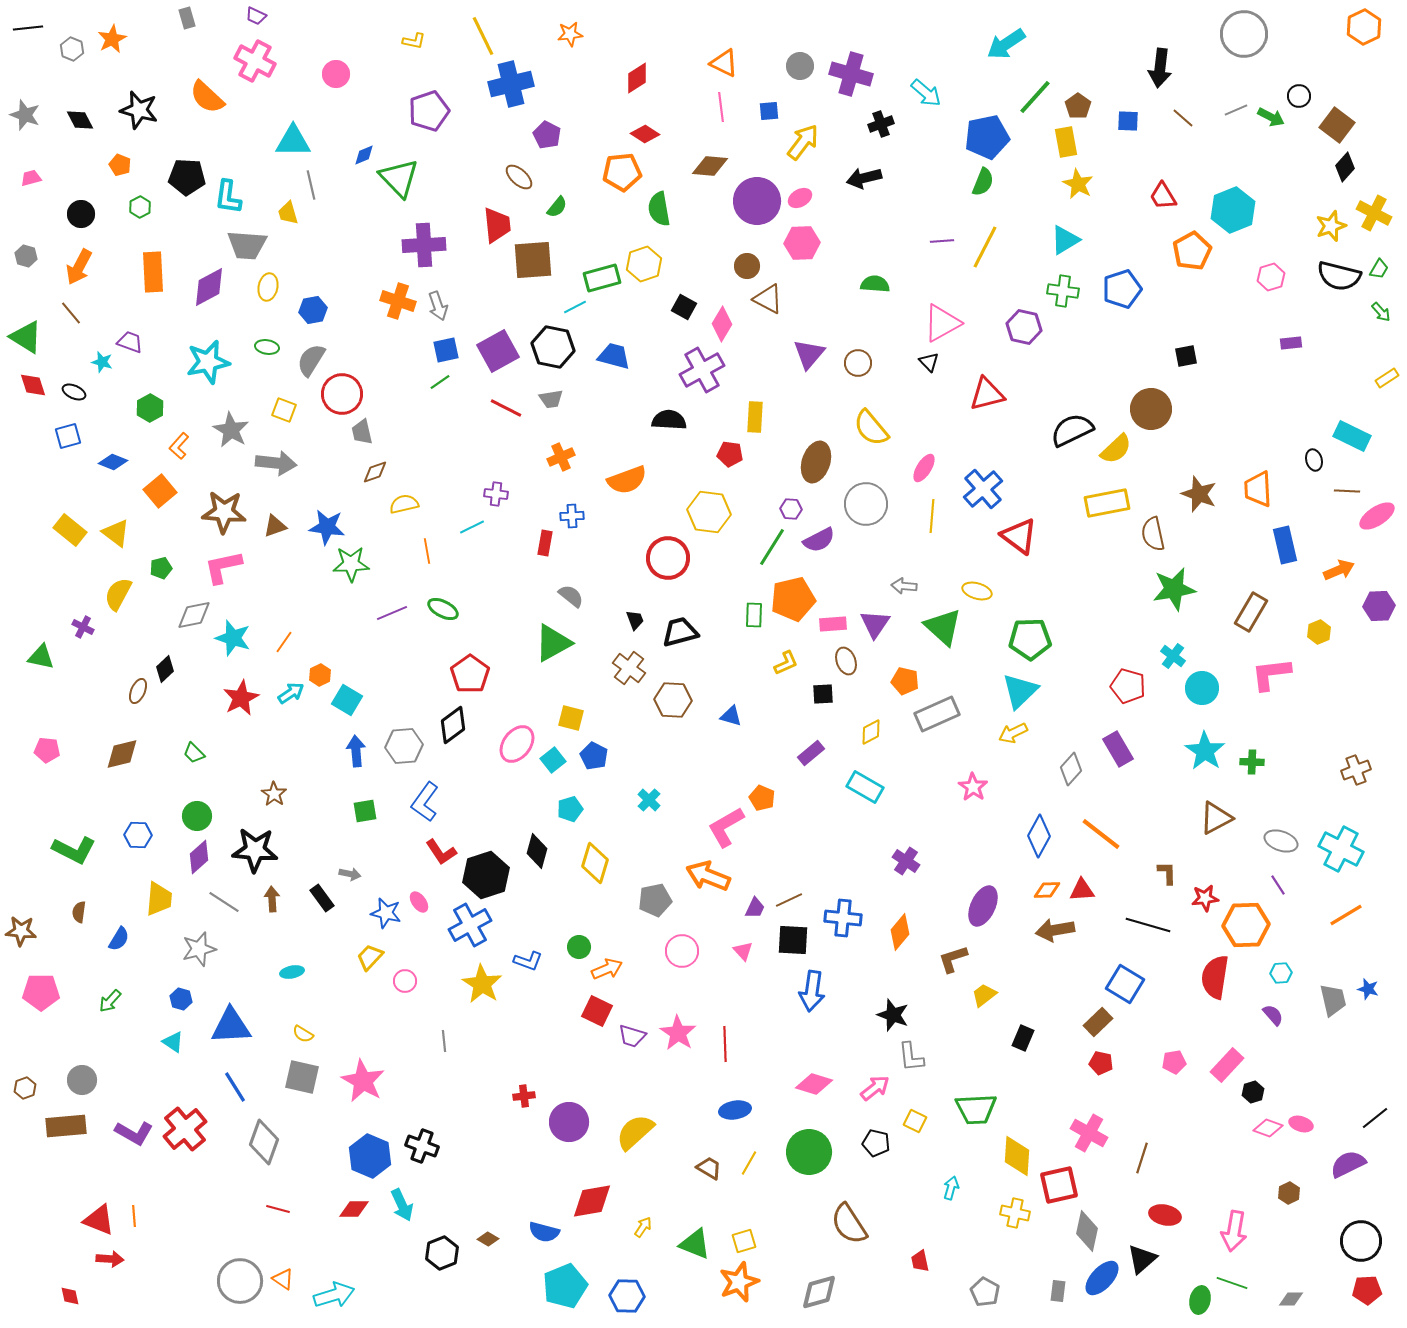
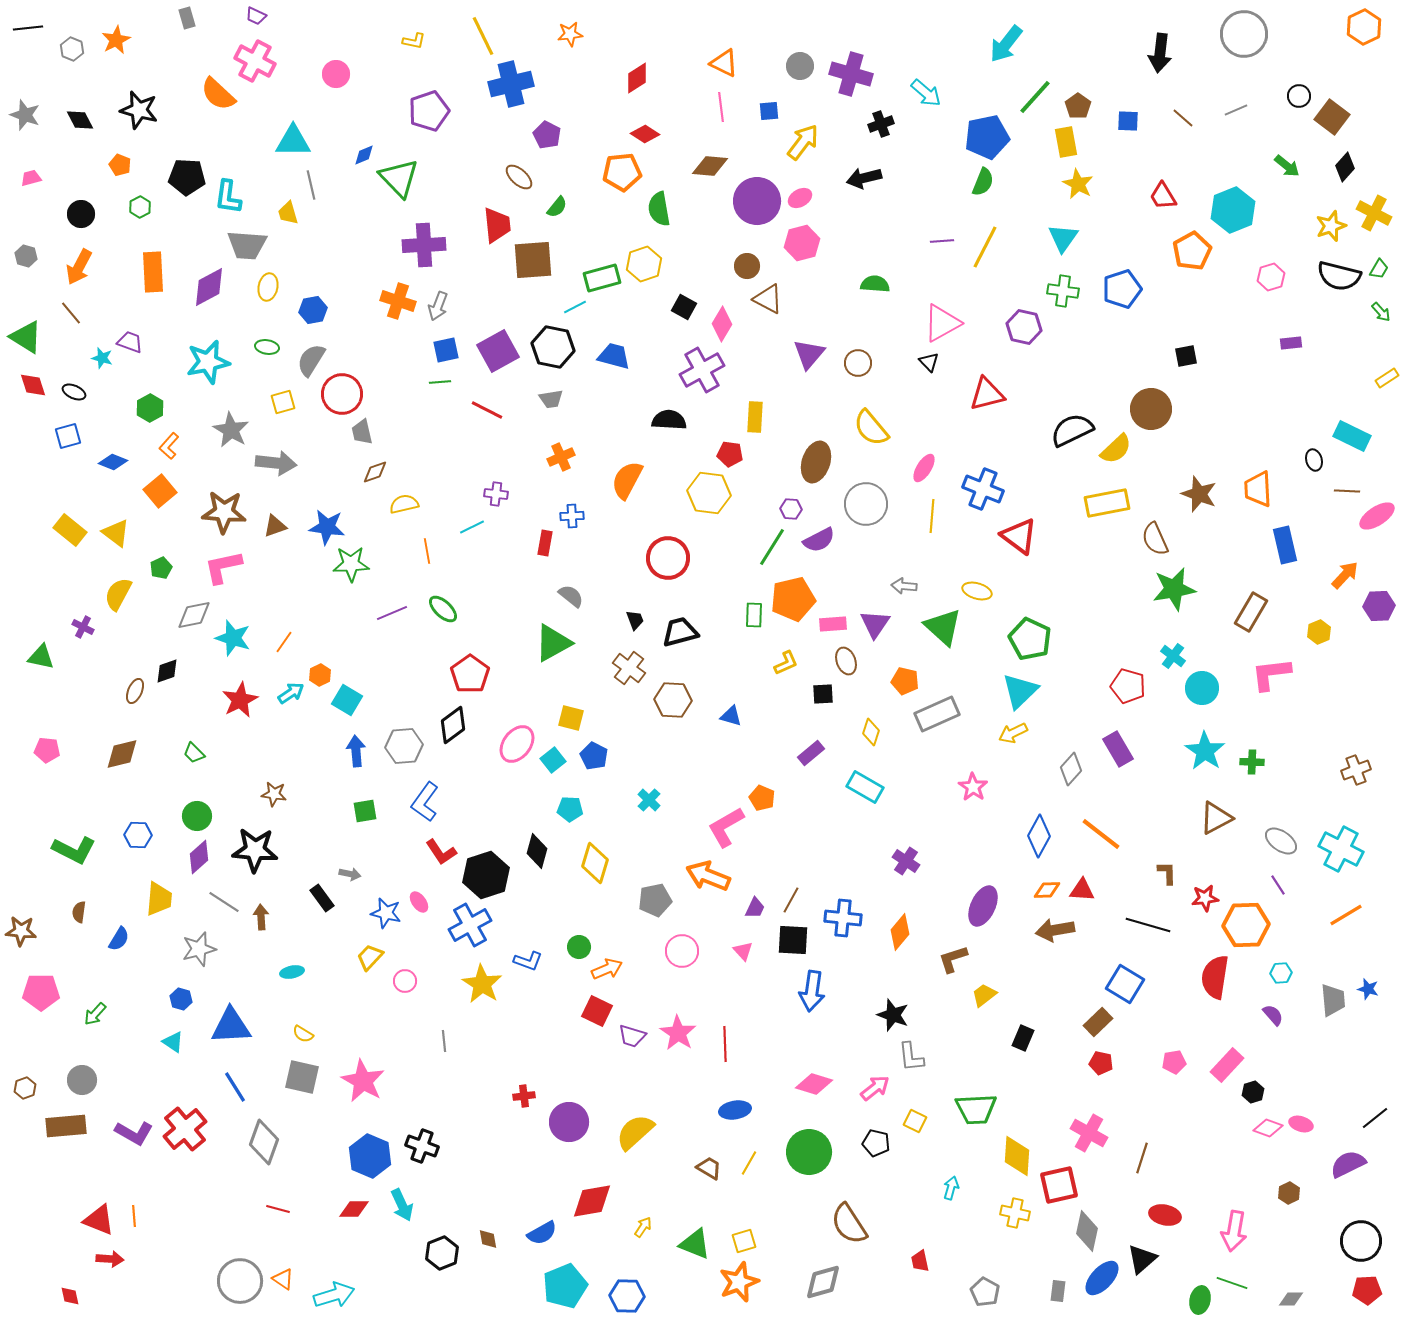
orange star at (112, 39): moved 4 px right, 1 px down
cyan arrow at (1006, 44): rotated 18 degrees counterclockwise
black arrow at (1160, 68): moved 15 px up
orange semicircle at (207, 97): moved 11 px right, 3 px up
green arrow at (1271, 117): moved 16 px right, 49 px down; rotated 12 degrees clockwise
brown square at (1337, 125): moved 5 px left, 8 px up
cyan triangle at (1065, 240): moved 2 px left, 2 px up; rotated 24 degrees counterclockwise
pink hexagon at (802, 243): rotated 12 degrees counterclockwise
gray arrow at (438, 306): rotated 40 degrees clockwise
cyan star at (102, 362): moved 4 px up
green line at (440, 382): rotated 30 degrees clockwise
red line at (506, 408): moved 19 px left, 2 px down
yellow square at (284, 410): moved 1 px left, 8 px up; rotated 35 degrees counterclockwise
orange L-shape at (179, 446): moved 10 px left
orange semicircle at (627, 480): rotated 138 degrees clockwise
blue cross at (983, 489): rotated 27 degrees counterclockwise
yellow hexagon at (709, 512): moved 19 px up
brown semicircle at (1153, 534): moved 2 px right, 5 px down; rotated 12 degrees counterclockwise
green pentagon at (161, 568): rotated 10 degrees counterclockwise
orange arrow at (1339, 570): moved 6 px right, 5 px down; rotated 24 degrees counterclockwise
green ellipse at (443, 609): rotated 16 degrees clockwise
green pentagon at (1030, 639): rotated 27 degrees clockwise
black diamond at (165, 669): moved 2 px right, 2 px down; rotated 24 degrees clockwise
brown ellipse at (138, 691): moved 3 px left
red star at (241, 698): moved 1 px left, 2 px down
yellow diamond at (871, 732): rotated 44 degrees counterclockwise
brown star at (274, 794): rotated 25 degrees counterclockwise
cyan pentagon at (570, 809): rotated 20 degrees clockwise
gray ellipse at (1281, 841): rotated 16 degrees clockwise
red triangle at (1082, 890): rotated 8 degrees clockwise
brown arrow at (272, 899): moved 11 px left, 18 px down
brown line at (789, 900): moved 2 px right; rotated 36 degrees counterclockwise
gray trapezoid at (1333, 1000): rotated 8 degrees clockwise
green arrow at (110, 1001): moved 15 px left, 13 px down
blue semicircle at (544, 1232): moved 2 px left, 1 px down; rotated 44 degrees counterclockwise
brown diamond at (488, 1239): rotated 50 degrees clockwise
gray diamond at (819, 1292): moved 4 px right, 10 px up
